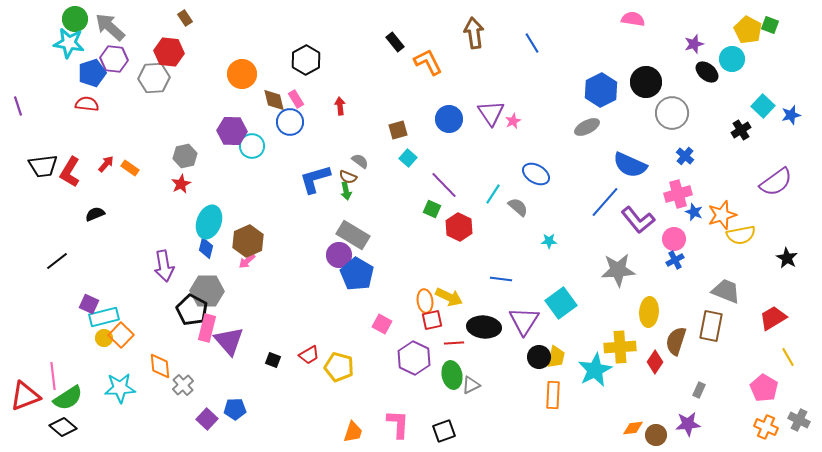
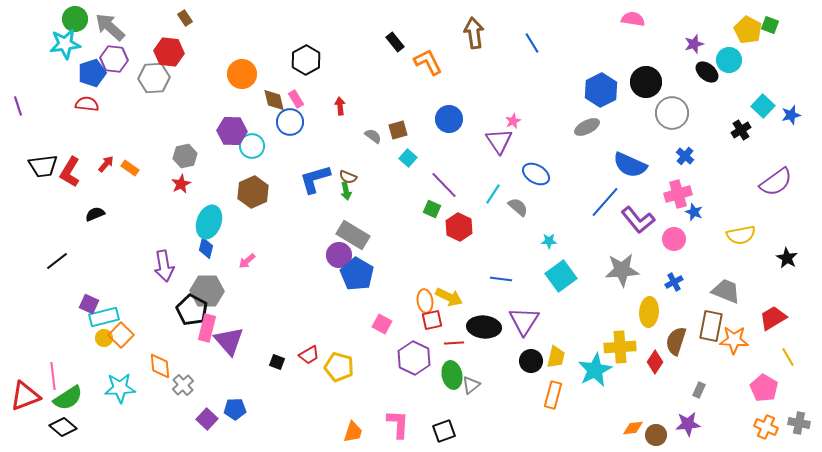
cyan star at (69, 43): moved 4 px left, 1 px down; rotated 16 degrees counterclockwise
cyan circle at (732, 59): moved 3 px left, 1 px down
purple triangle at (491, 113): moved 8 px right, 28 px down
gray semicircle at (360, 161): moved 13 px right, 25 px up
orange star at (722, 215): moved 12 px right, 125 px down; rotated 20 degrees clockwise
brown hexagon at (248, 241): moved 5 px right, 49 px up
blue cross at (675, 260): moved 1 px left, 22 px down
gray star at (618, 270): moved 4 px right
cyan square at (561, 303): moved 27 px up
black circle at (539, 357): moved 8 px left, 4 px down
black square at (273, 360): moved 4 px right, 2 px down
gray triangle at (471, 385): rotated 12 degrees counterclockwise
orange rectangle at (553, 395): rotated 12 degrees clockwise
gray cross at (799, 420): moved 3 px down; rotated 15 degrees counterclockwise
